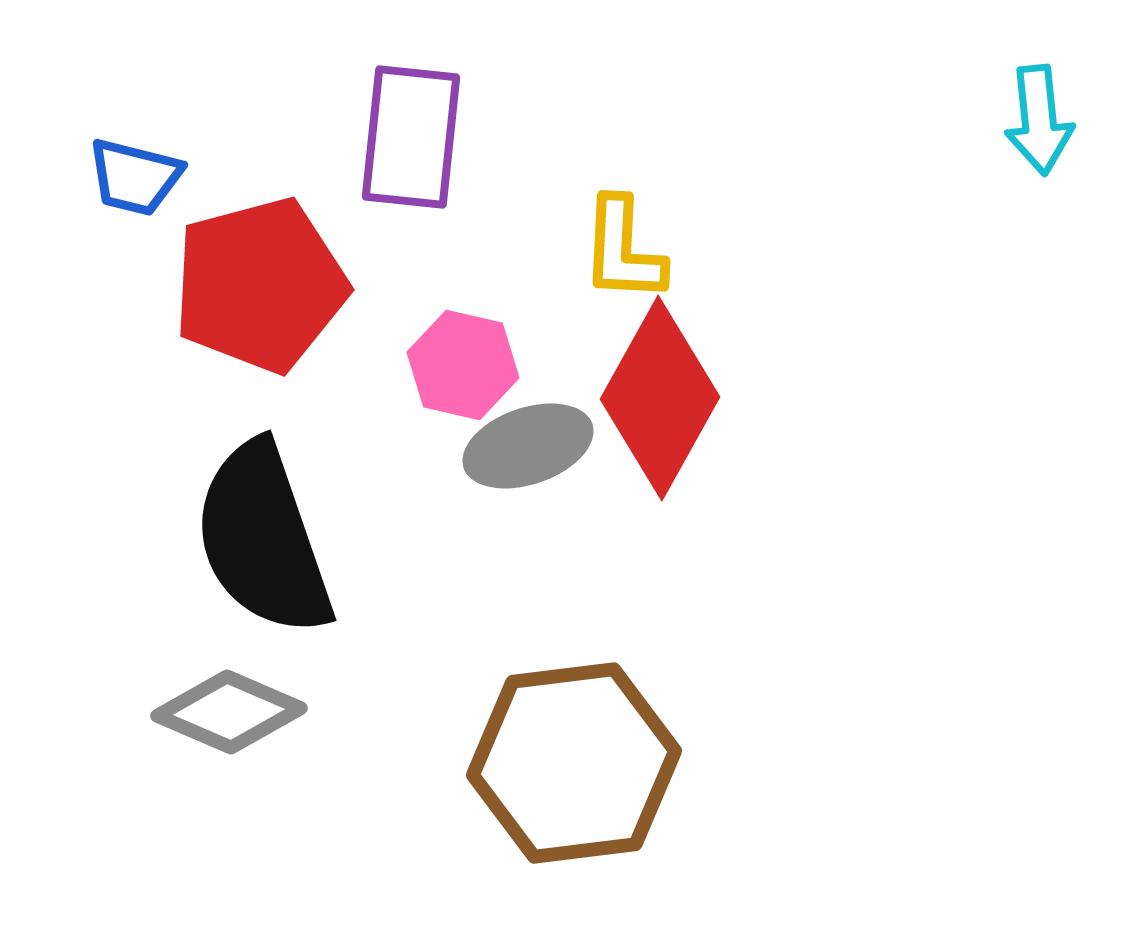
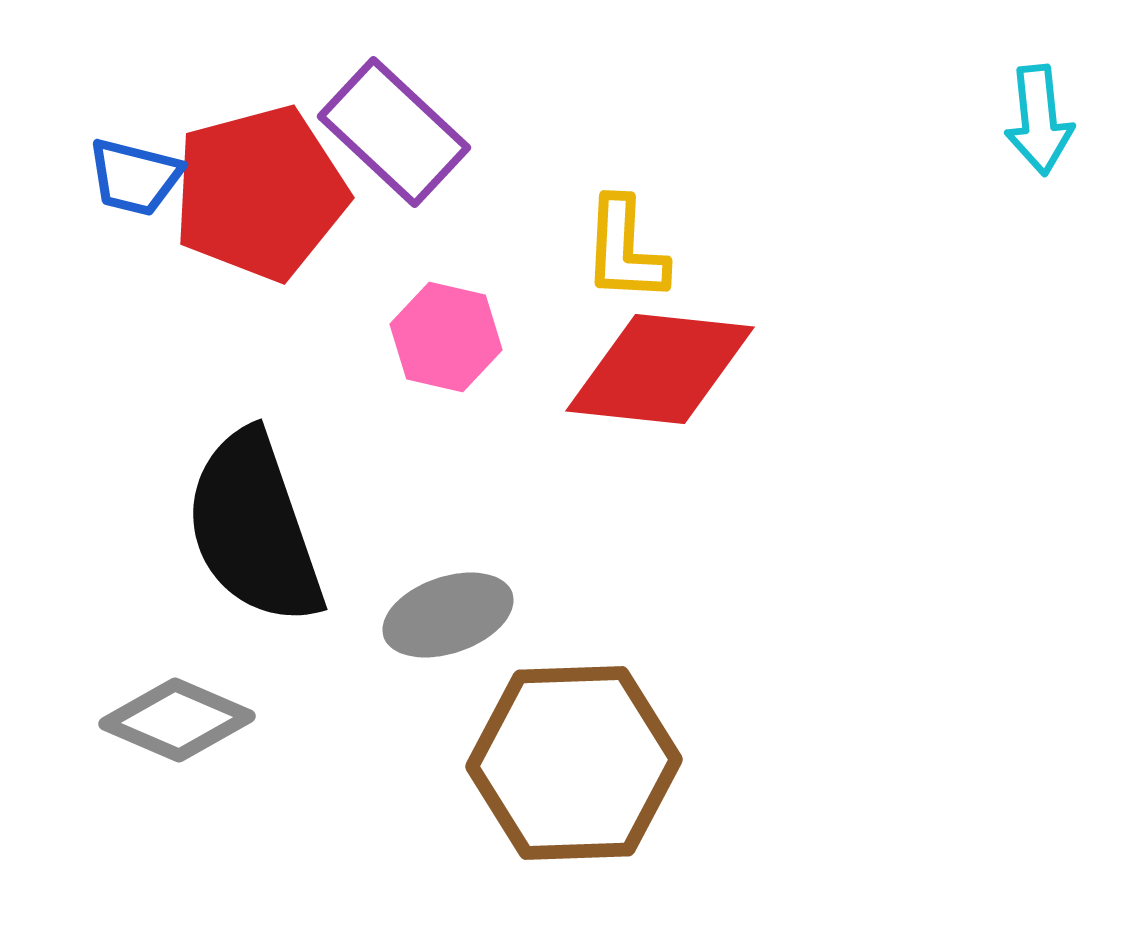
purple rectangle: moved 17 px left, 5 px up; rotated 53 degrees counterclockwise
yellow L-shape: moved 2 px right
red pentagon: moved 92 px up
pink hexagon: moved 17 px left, 28 px up
red diamond: moved 29 px up; rotated 67 degrees clockwise
gray ellipse: moved 80 px left, 169 px down
black semicircle: moved 9 px left, 11 px up
gray diamond: moved 52 px left, 8 px down
brown hexagon: rotated 5 degrees clockwise
